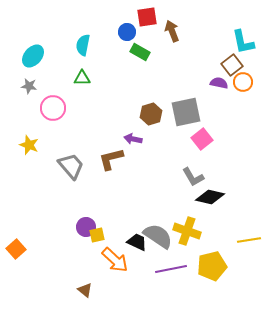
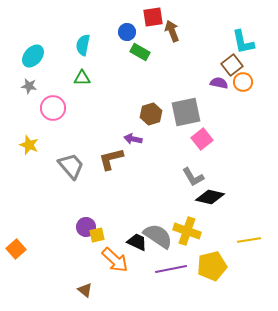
red square: moved 6 px right
